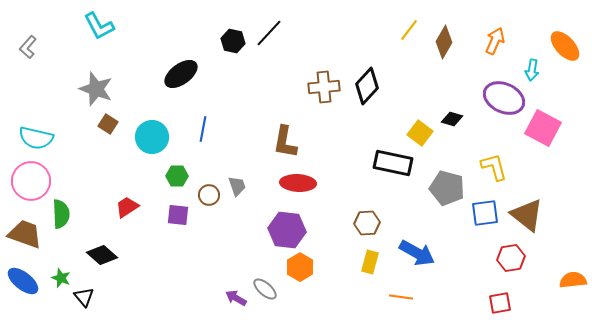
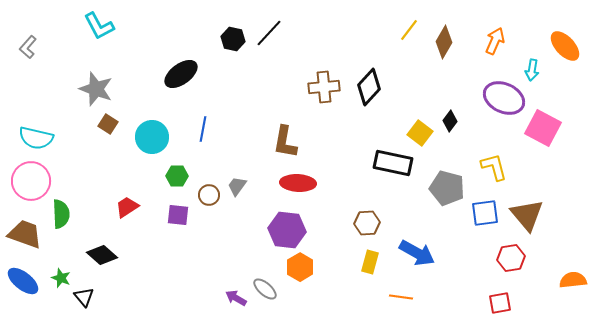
black hexagon at (233, 41): moved 2 px up
black diamond at (367, 86): moved 2 px right, 1 px down
black diamond at (452, 119): moved 2 px left, 2 px down; rotated 70 degrees counterclockwise
gray trapezoid at (237, 186): rotated 125 degrees counterclockwise
brown triangle at (527, 215): rotated 12 degrees clockwise
